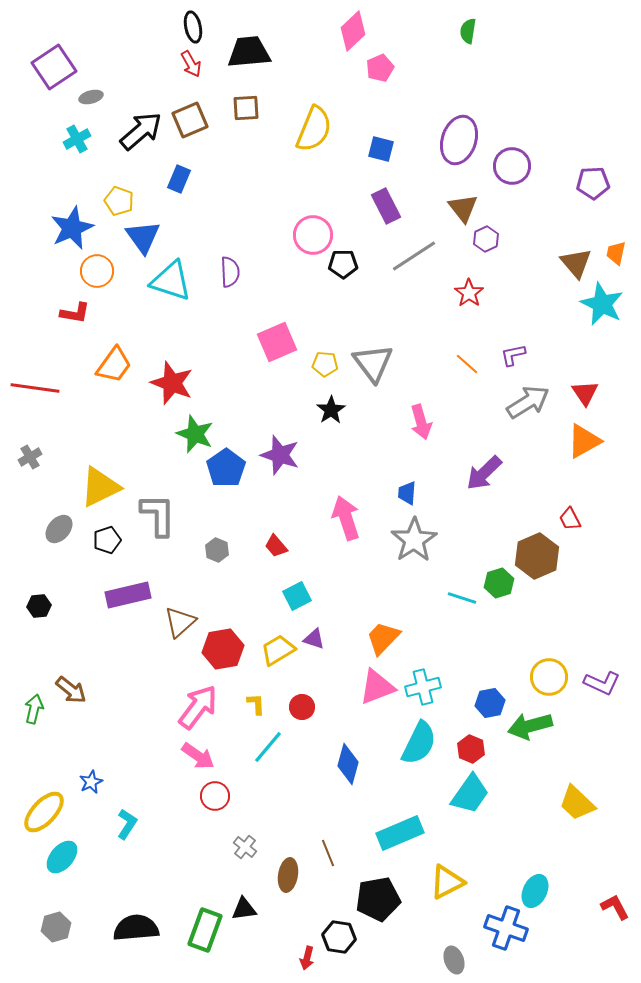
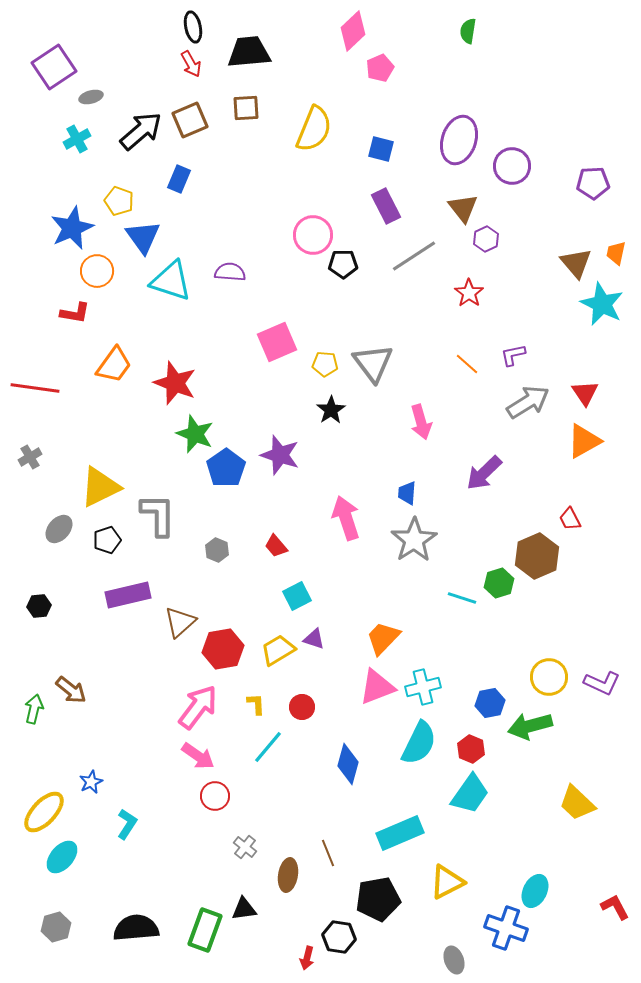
purple semicircle at (230, 272): rotated 84 degrees counterclockwise
red star at (172, 383): moved 3 px right
